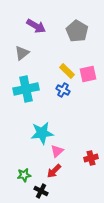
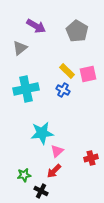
gray triangle: moved 2 px left, 5 px up
